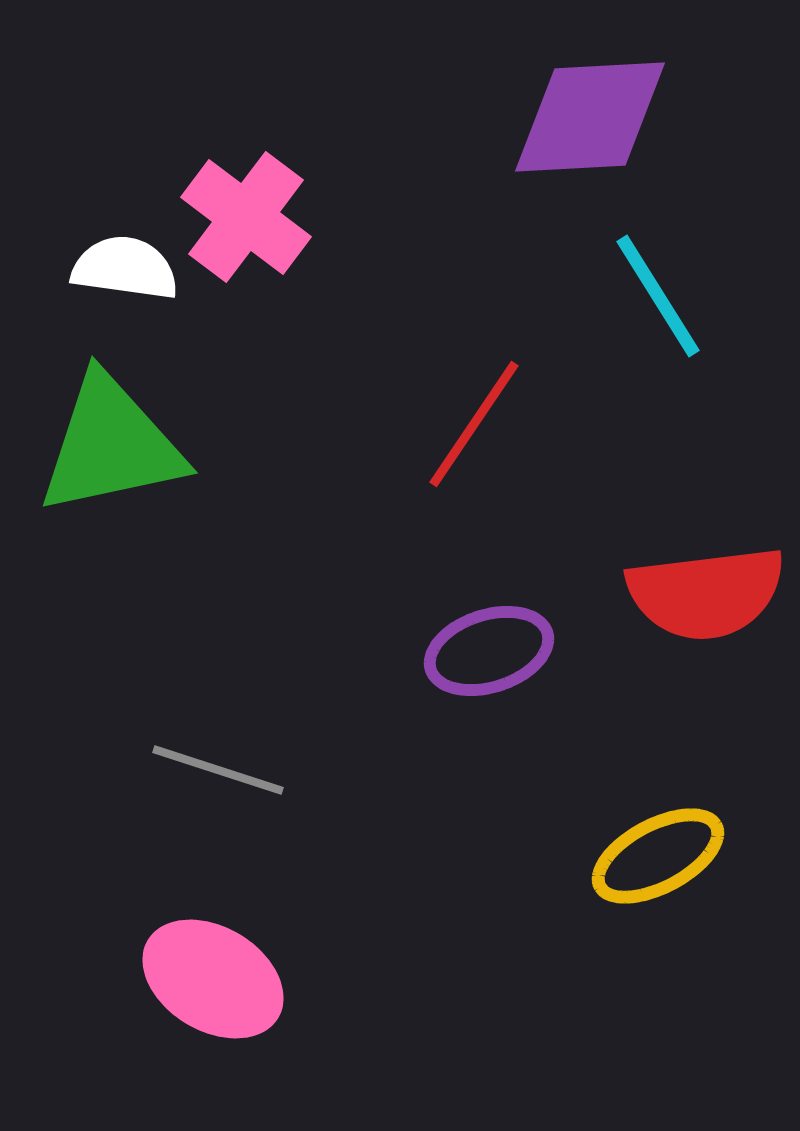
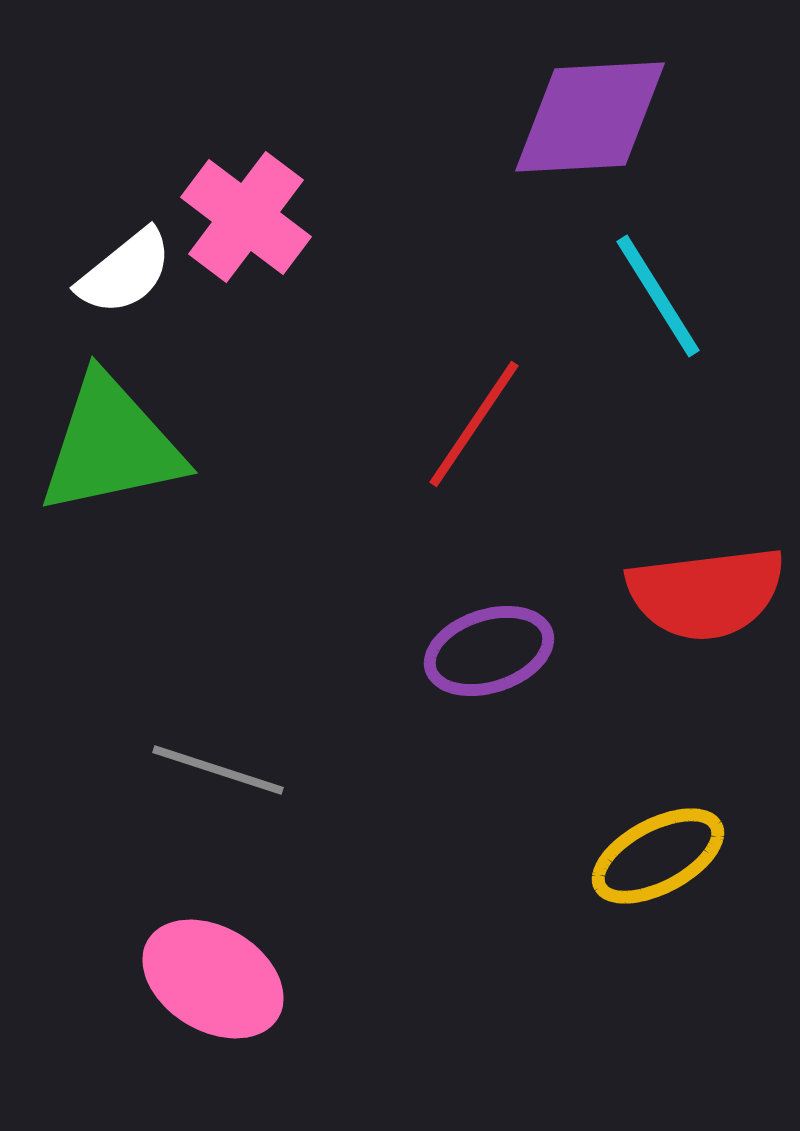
white semicircle: moved 4 px down; rotated 133 degrees clockwise
